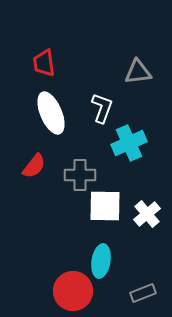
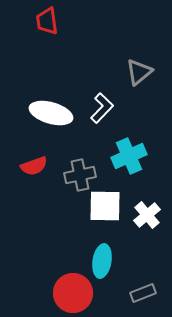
red trapezoid: moved 3 px right, 42 px up
gray triangle: moved 1 px right; rotated 32 degrees counterclockwise
white L-shape: rotated 24 degrees clockwise
white ellipse: rotated 51 degrees counterclockwise
cyan cross: moved 13 px down
red semicircle: rotated 32 degrees clockwise
gray cross: rotated 12 degrees counterclockwise
white cross: moved 1 px down
cyan ellipse: moved 1 px right
red circle: moved 2 px down
